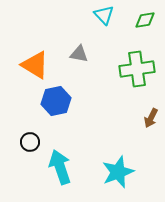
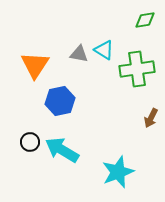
cyan triangle: moved 35 px down; rotated 15 degrees counterclockwise
orange triangle: rotated 32 degrees clockwise
blue hexagon: moved 4 px right
cyan arrow: moved 2 px right, 17 px up; rotated 40 degrees counterclockwise
